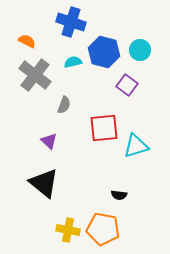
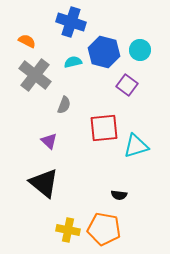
orange pentagon: moved 1 px right
